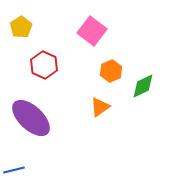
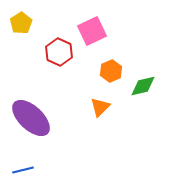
yellow pentagon: moved 4 px up
pink square: rotated 28 degrees clockwise
red hexagon: moved 15 px right, 13 px up
green diamond: rotated 12 degrees clockwise
orange triangle: rotated 10 degrees counterclockwise
blue line: moved 9 px right
